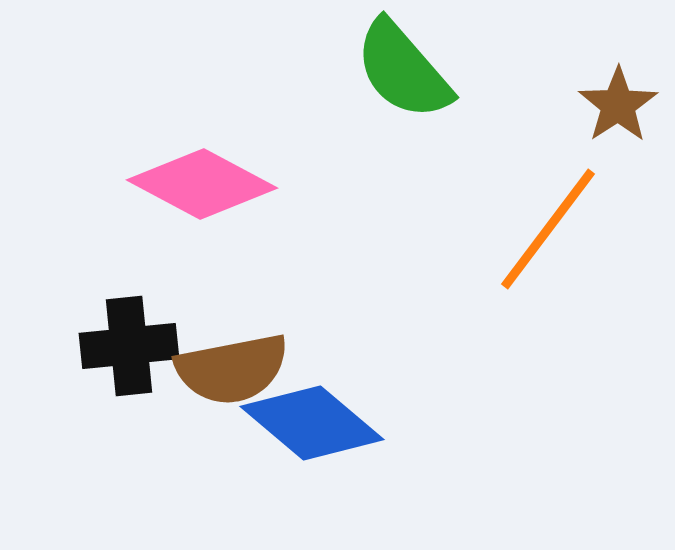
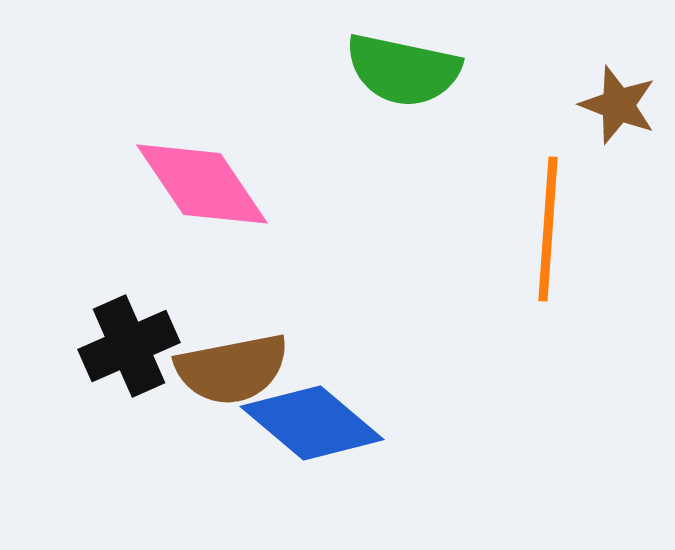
green semicircle: rotated 37 degrees counterclockwise
brown star: rotated 18 degrees counterclockwise
pink diamond: rotated 28 degrees clockwise
orange line: rotated 33 degrees counterclockwise
black cross: rotated 18 degrees counterclockwise
